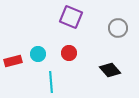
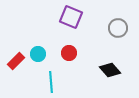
red rectangle: moved 3 px right; rotated 30 degrees counterclockwise
